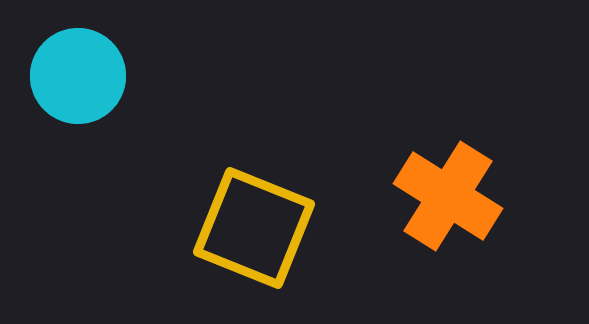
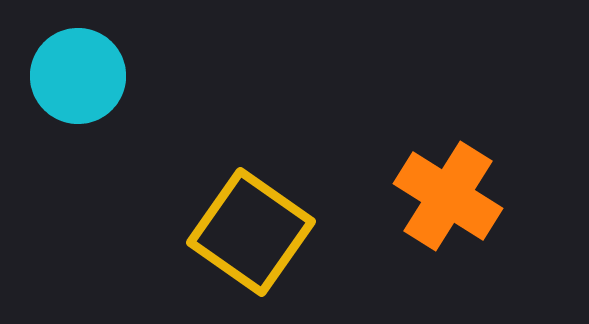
yellow square: moved 3 px left, 4 px down; rotated 13 degrees clockwise
